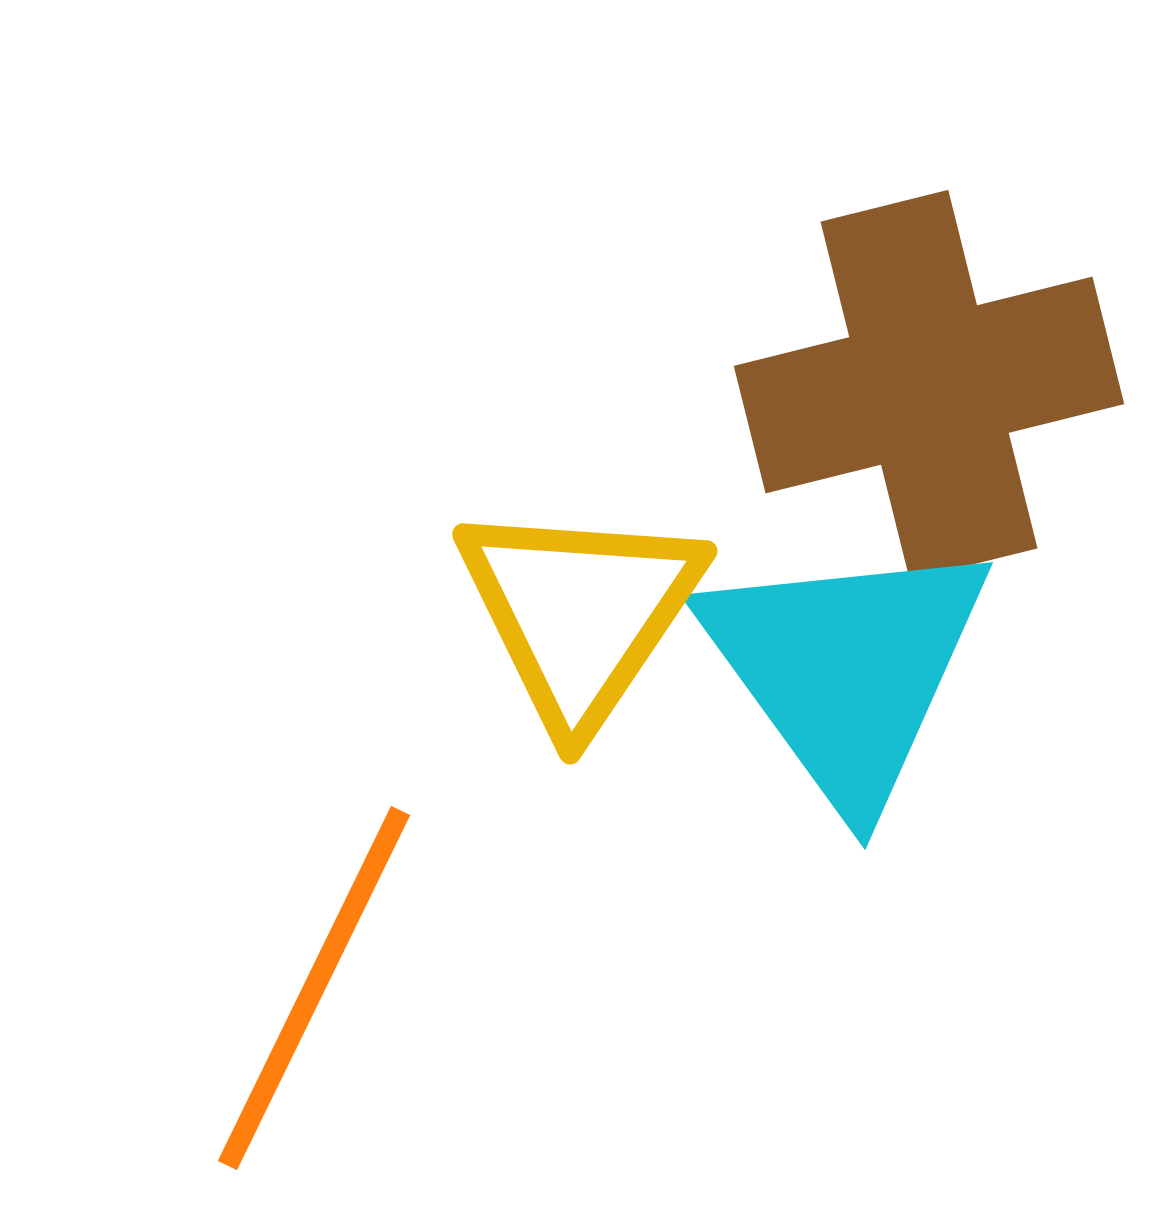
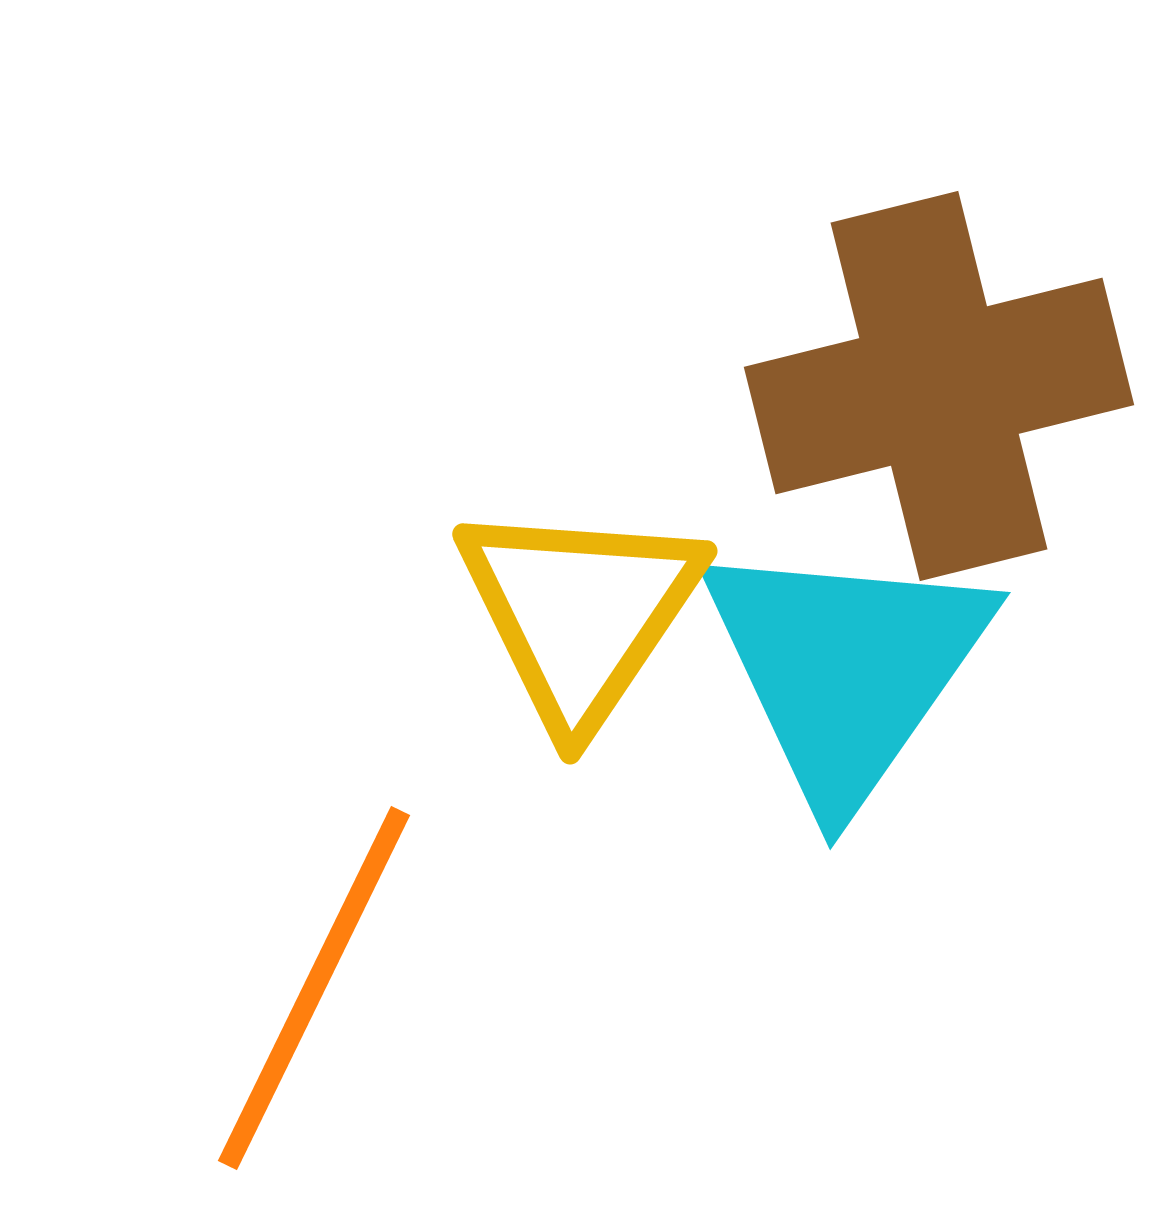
brown cross: moved 10 px right, 1 px down
cyan triangle: rotated 11 degrees clockwise
